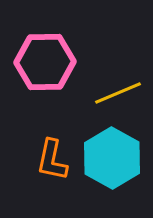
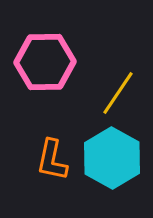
yellow line: rotated 33 degrees counterclockwise
